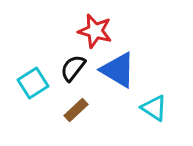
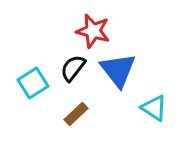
red star: moved 2 px left
blue triangle: rotated 21 degrees clockwise
brown rectangle: moved 4 px down
